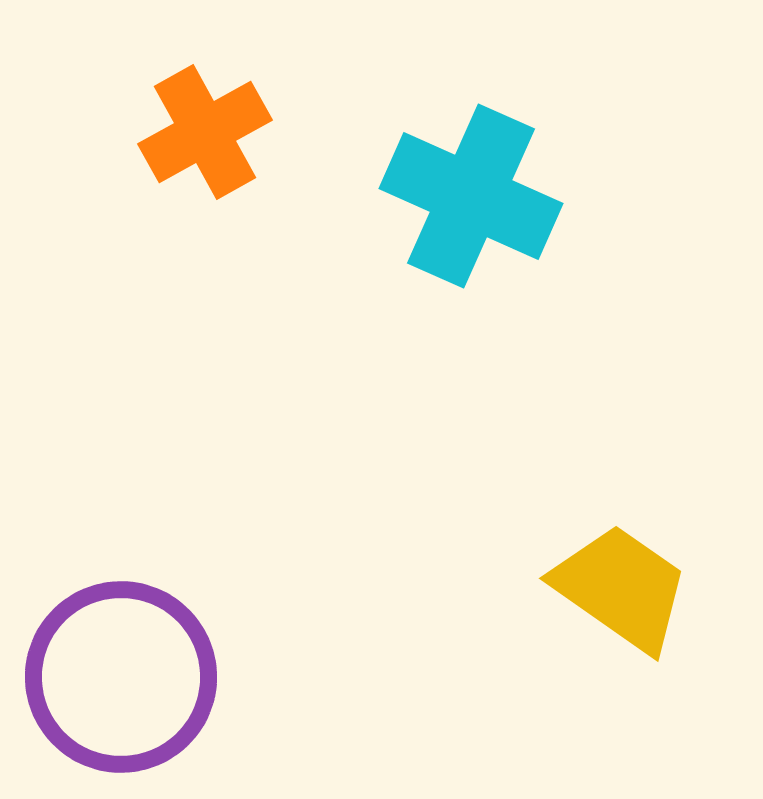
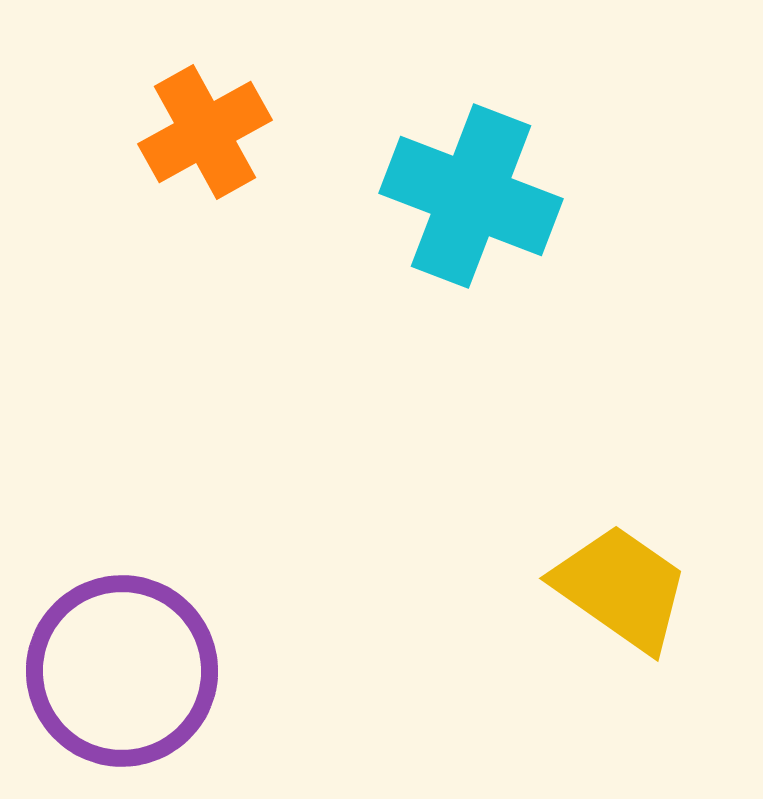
cyan cross: rotated 3 degrees counterclockwise
purple circle: moved 1 px right, 6 px up
